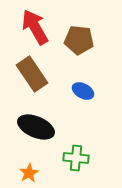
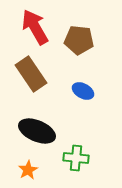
brown rectangle: moved 1 px left
black ellipse: moved 1 px right, 4 px down
orange star: moved 1 px left, 3 px up
